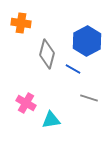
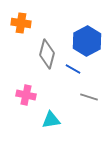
gray line: moved 1 px up
pink cross: moved 8 px up; rotated 18 degrees counterclockwise
